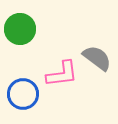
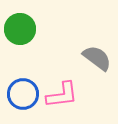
pink L-shape: moved 21 px down
